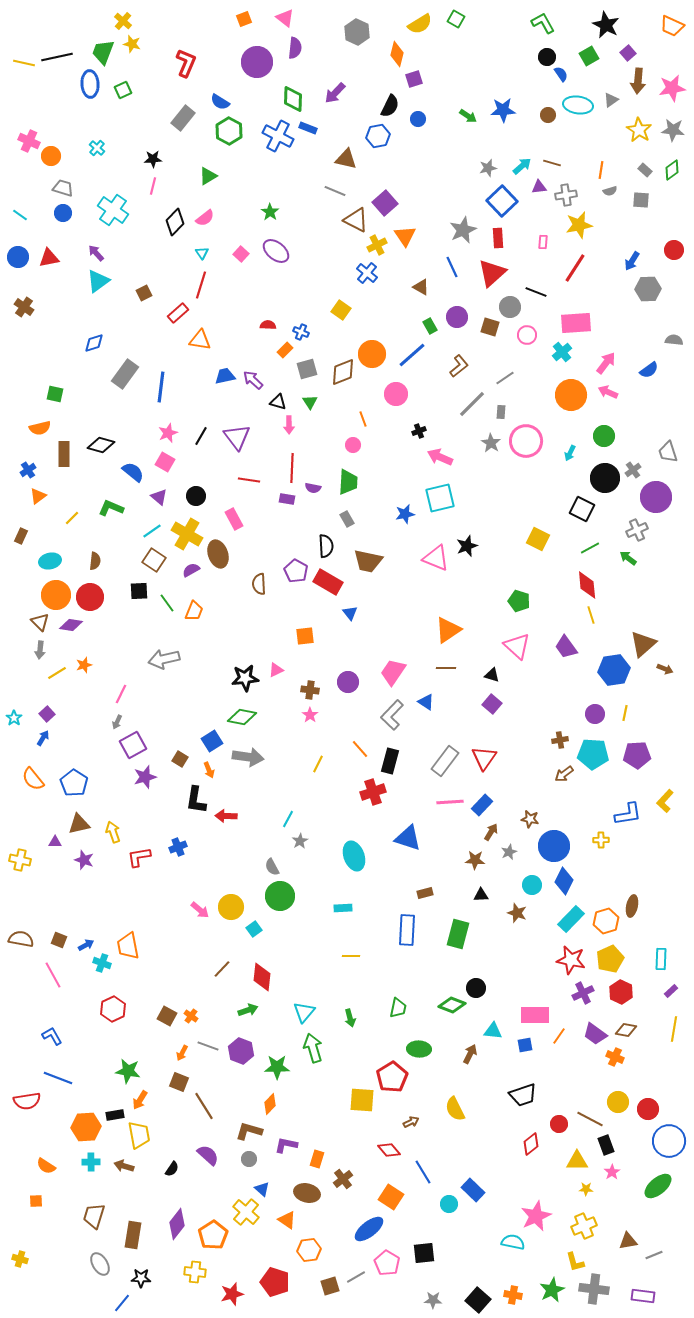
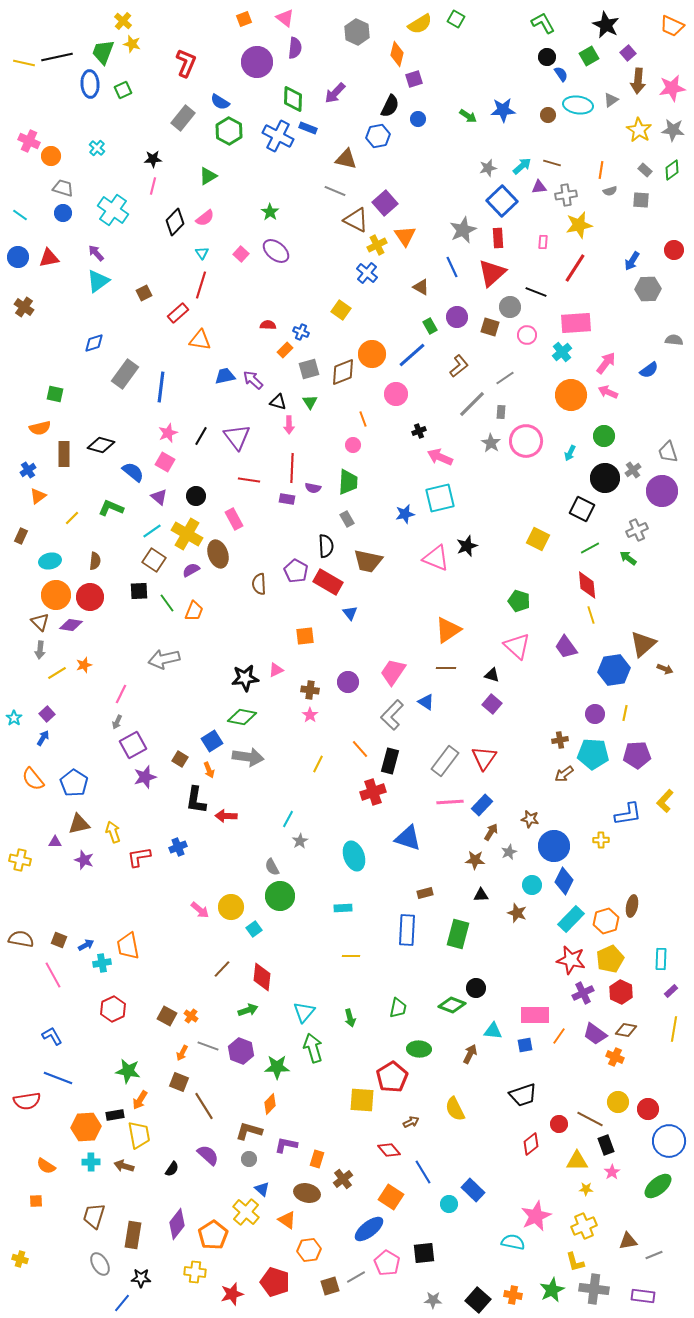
gray square at (307, 369): moved 2 px right
purple circle at (656, 497): moved 6 px right, 6 px up
cyan cross at (102, 963): rotated 30 degrees counterclockwise
